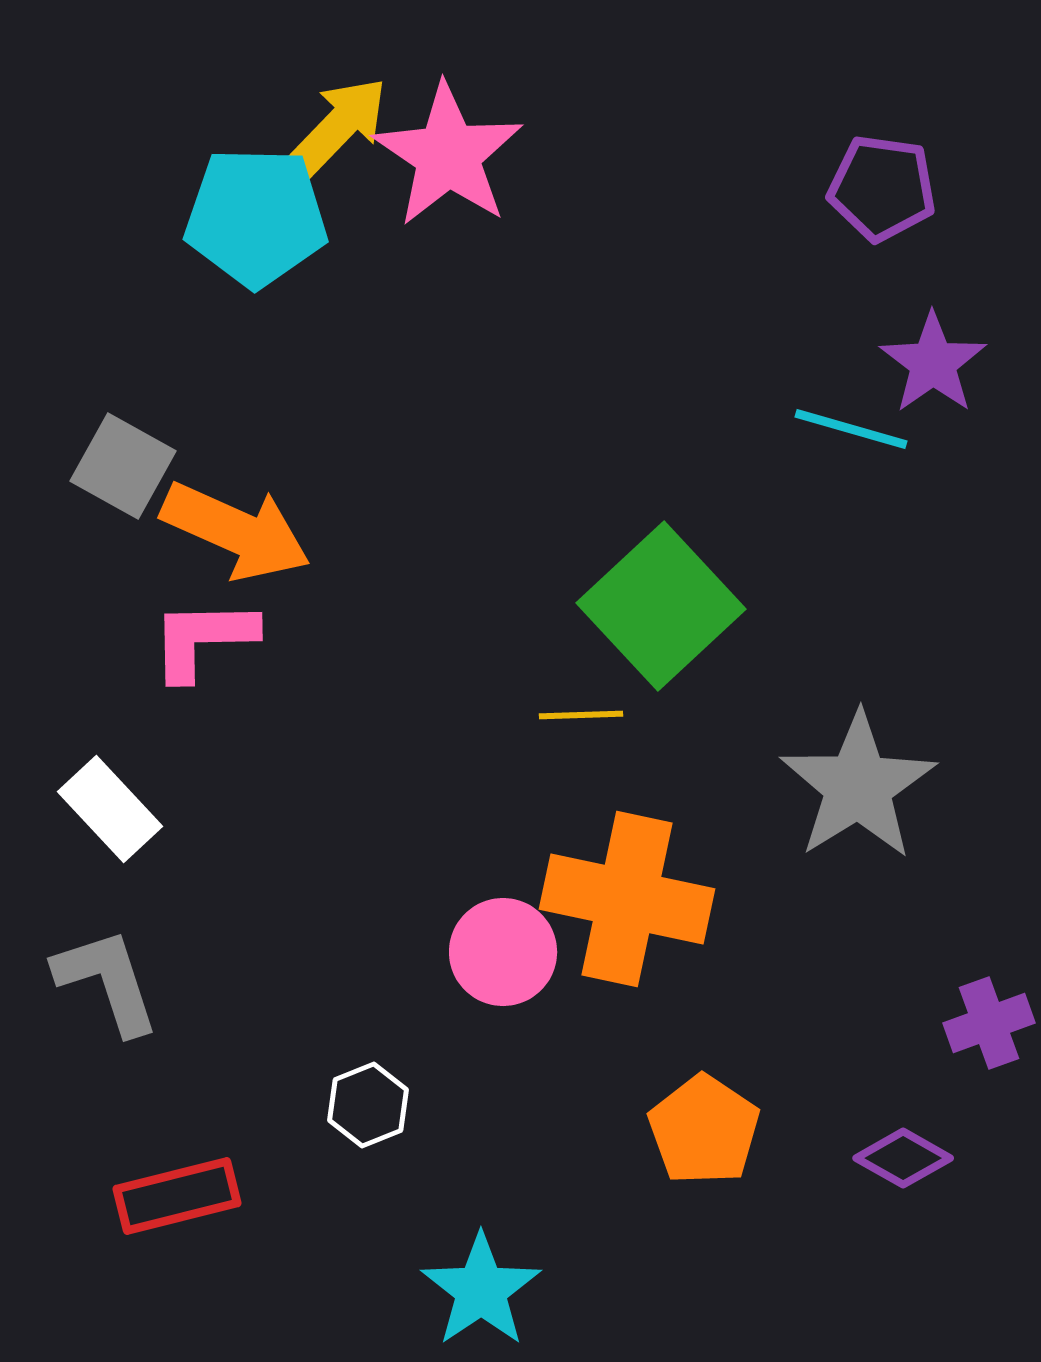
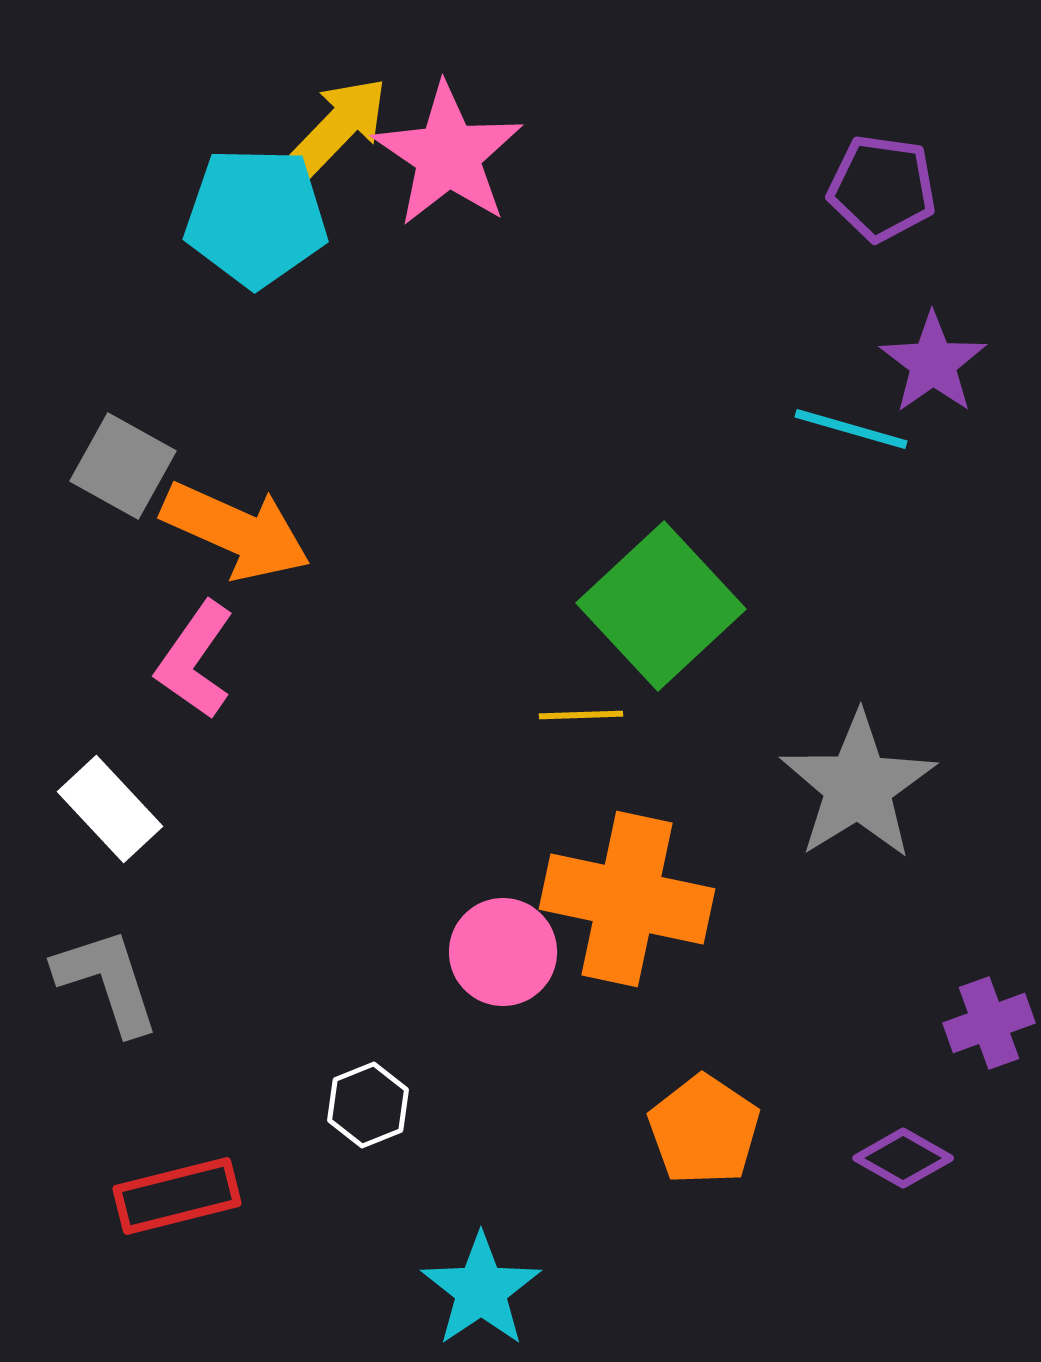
pink L-shape: moved 8 px left, 21 px down; rotated 54 degrees counterclockwise
